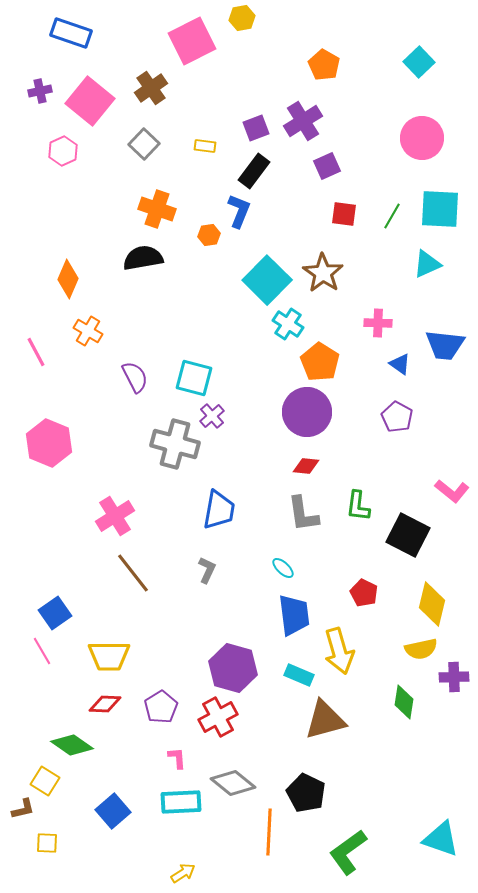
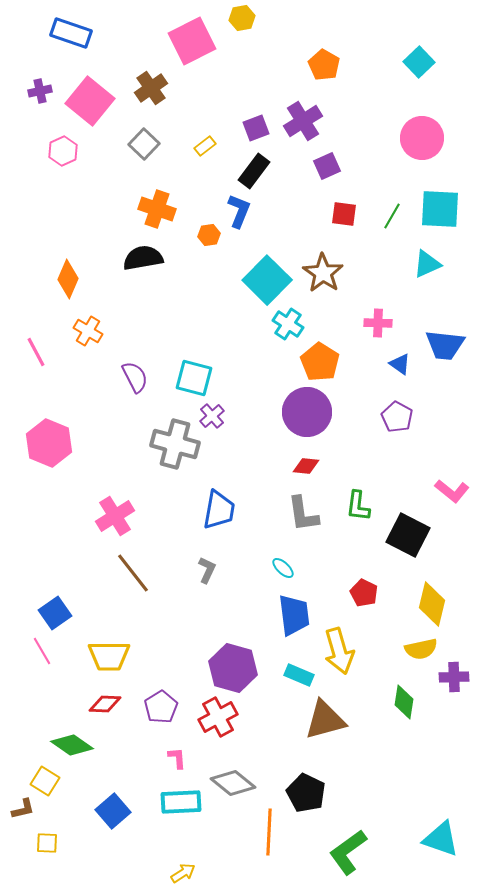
yellow rectangle at (205, 146): rotated 45 degrees counterclockwise
